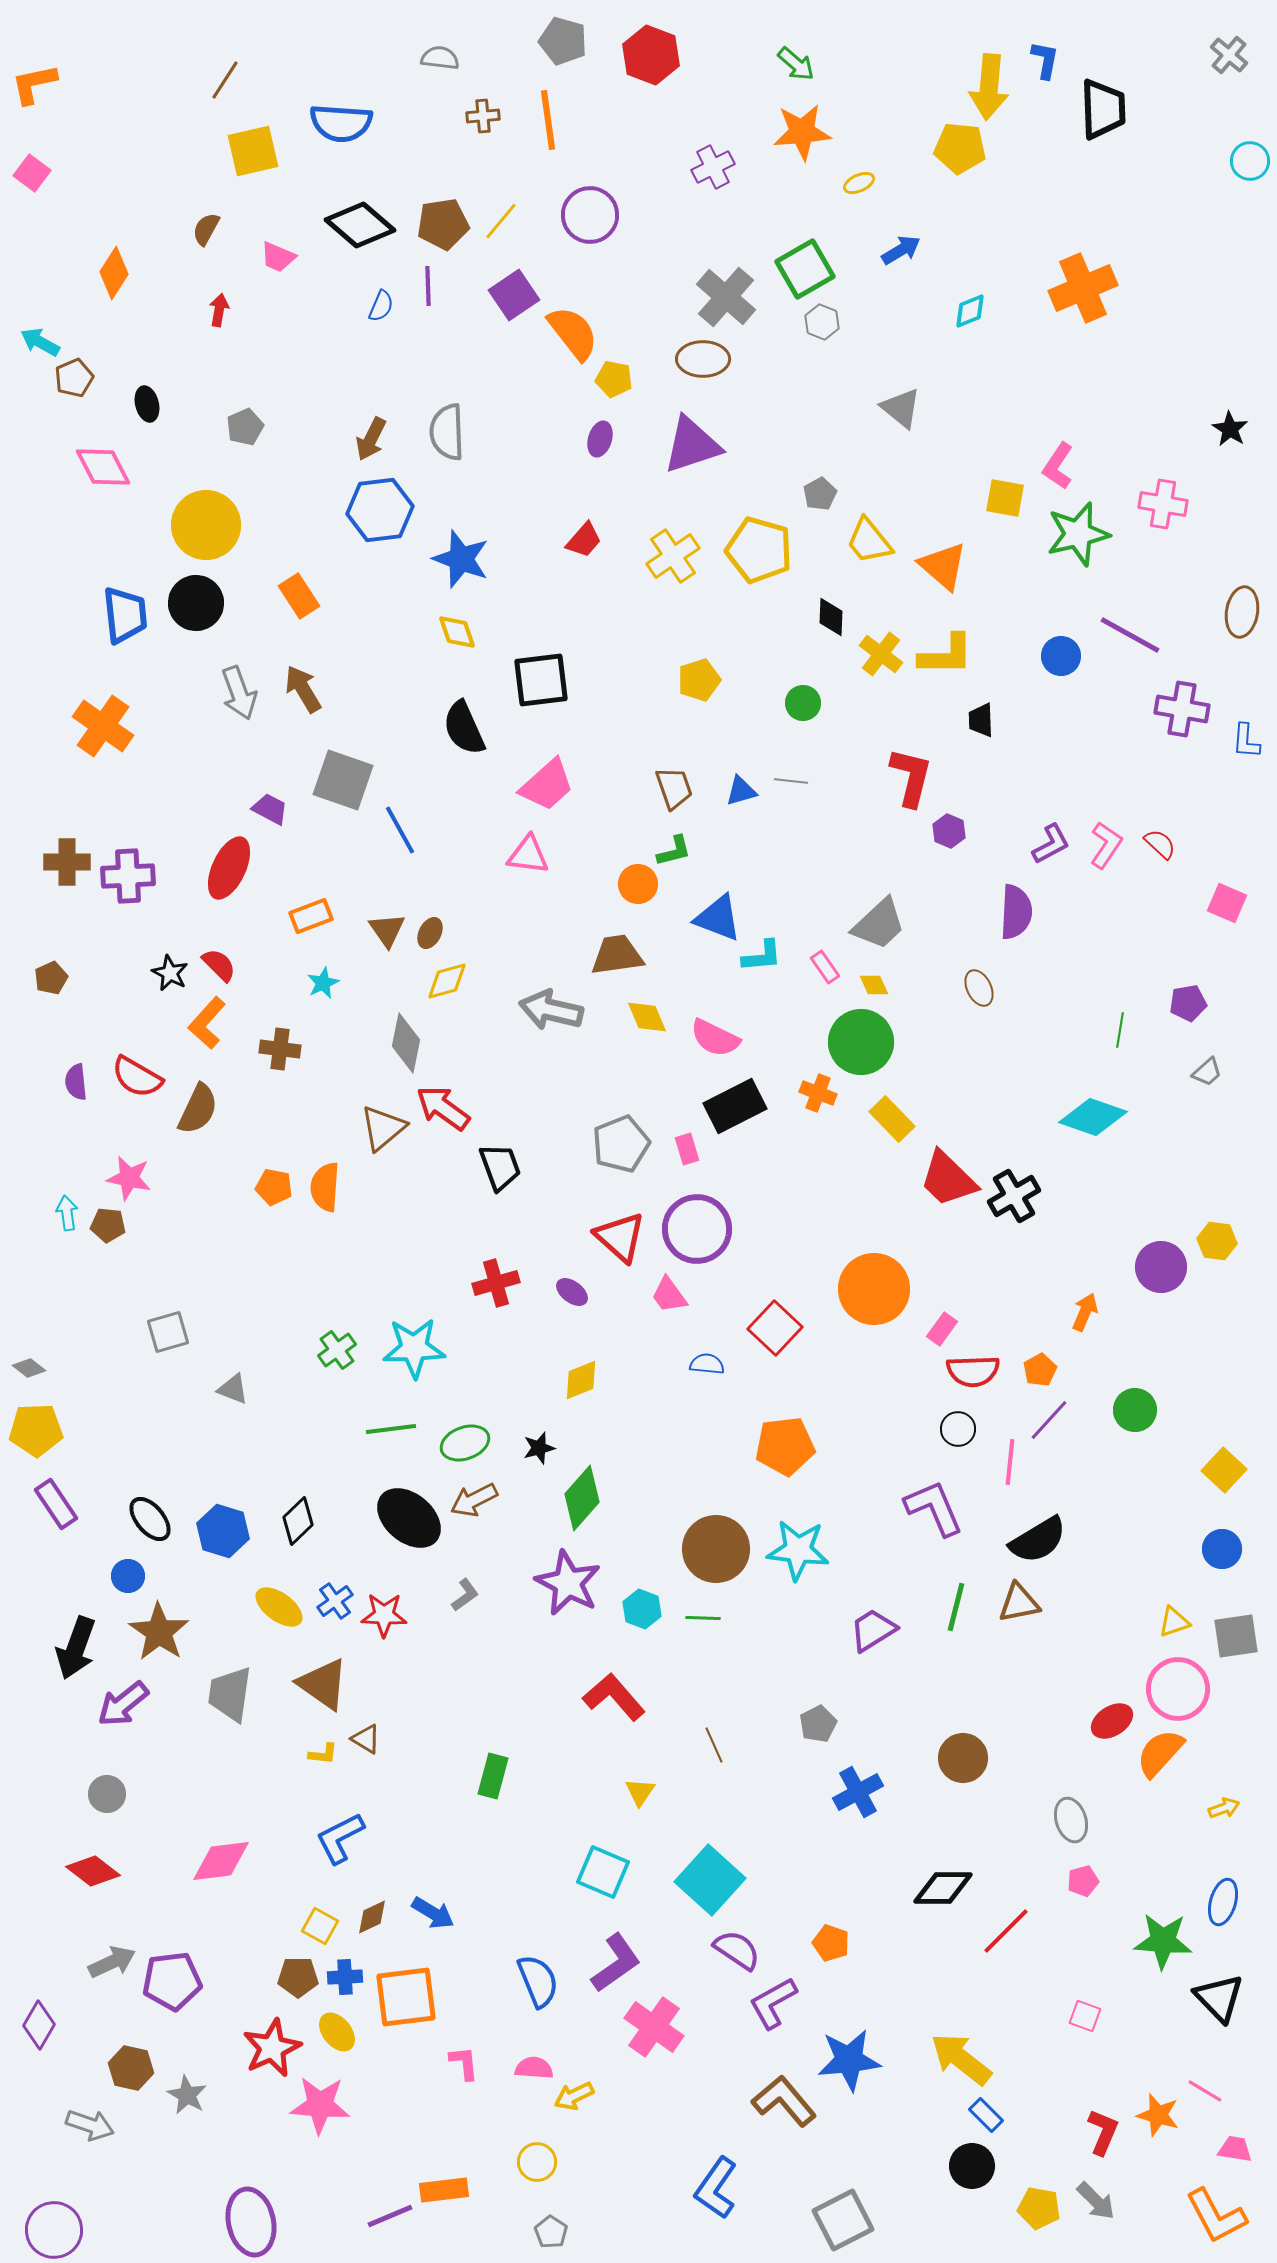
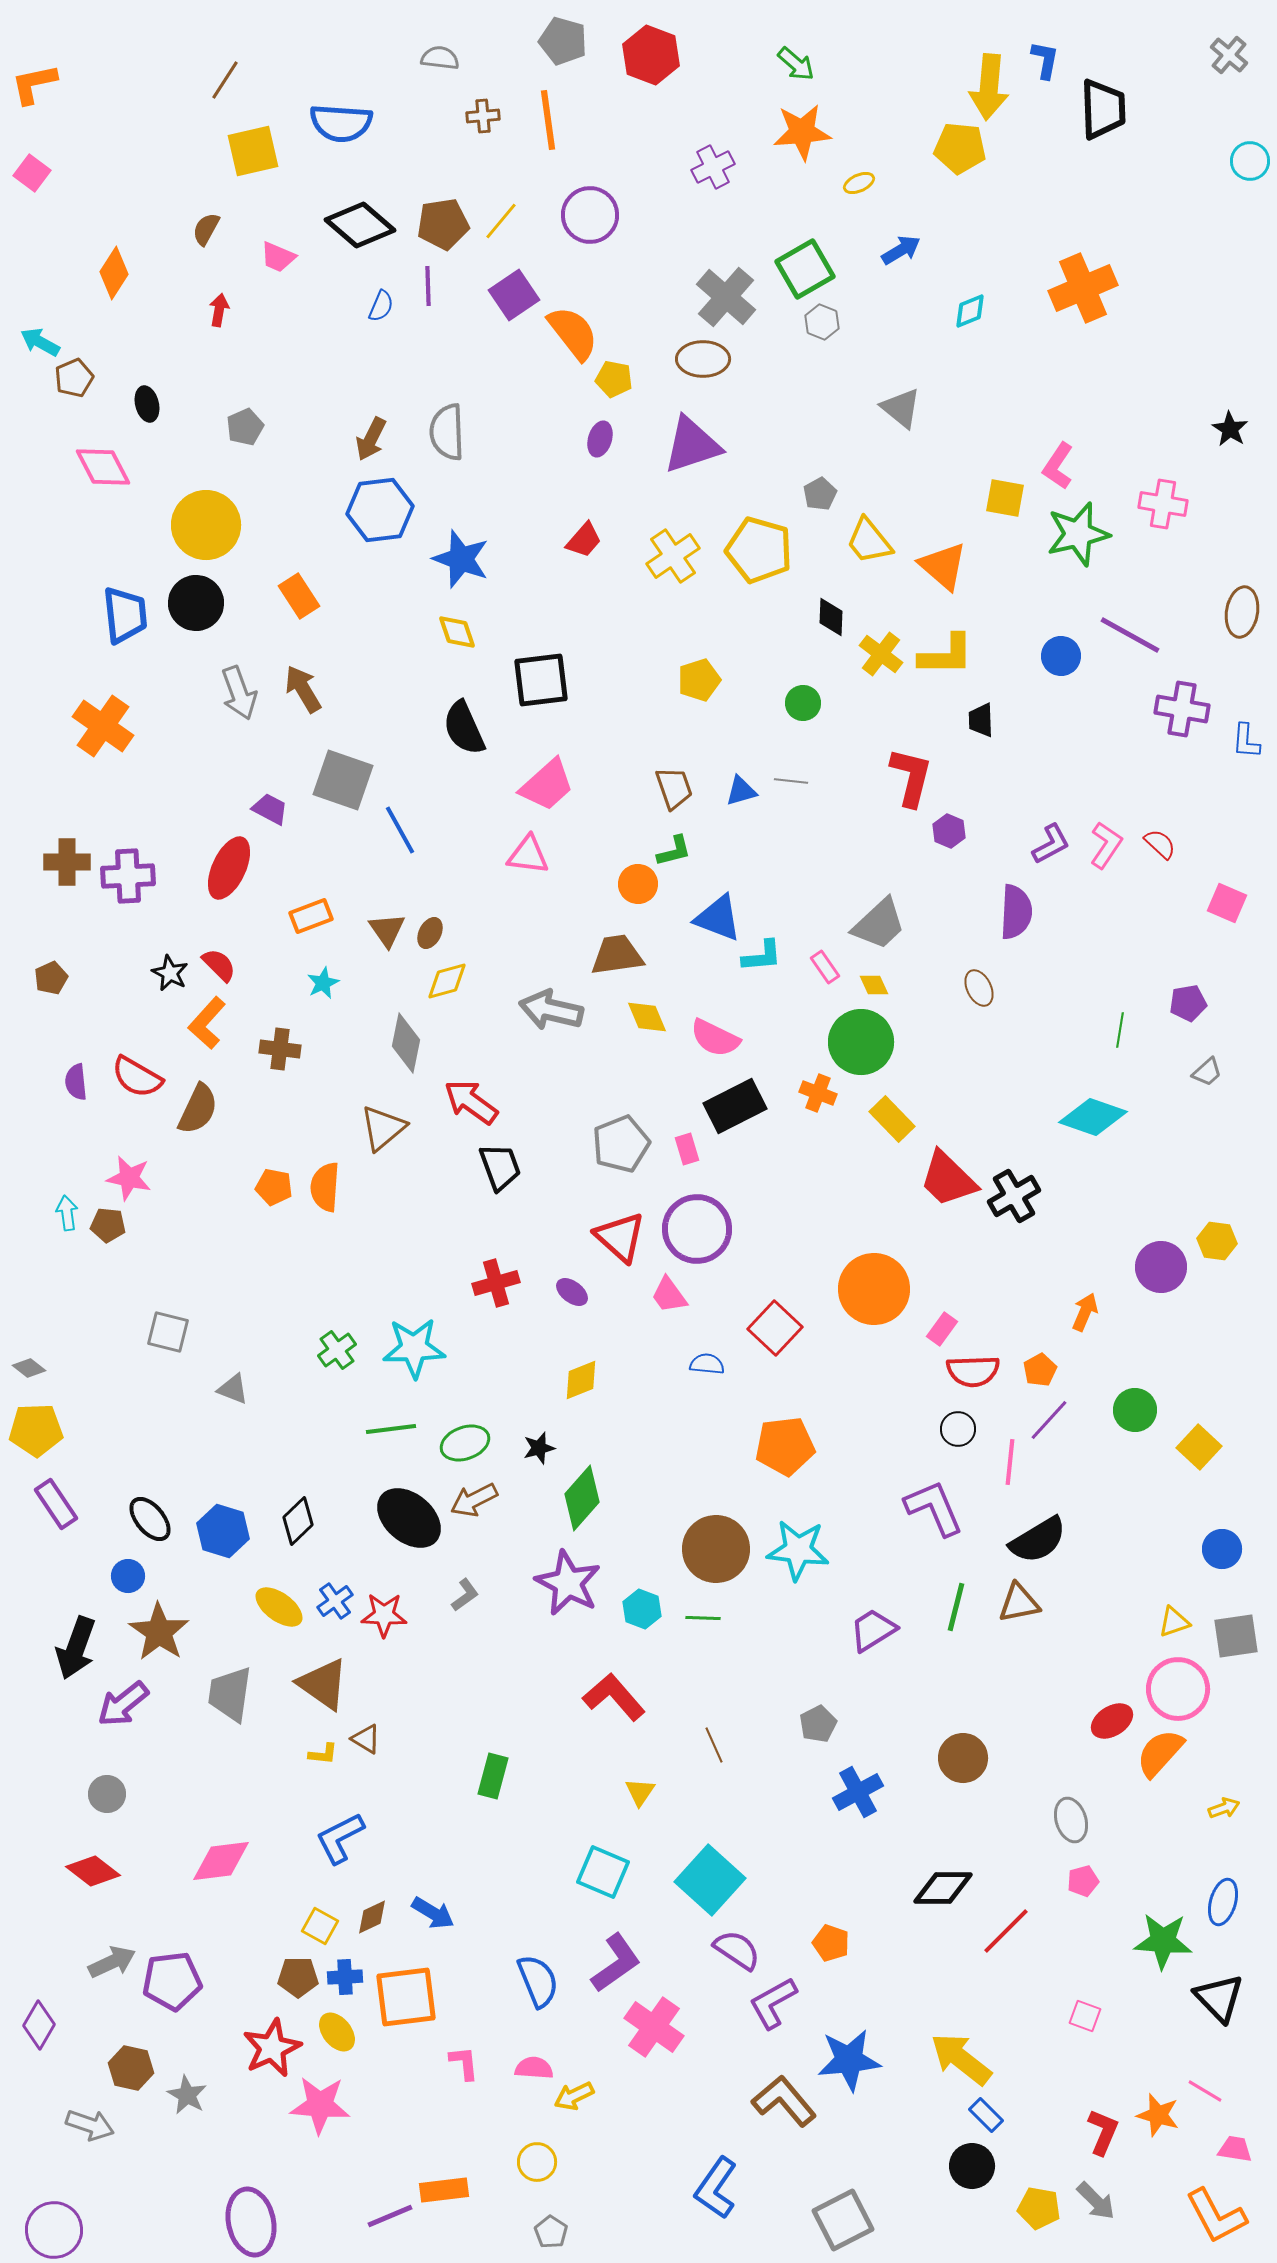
red arrow at (443, 1108): moved 28 px right, 6 px up
gray square at (168, 1332): rotated 30 degrees clockwise
yellow square at (1224, 1470): moved 25 px left, 23 px up
